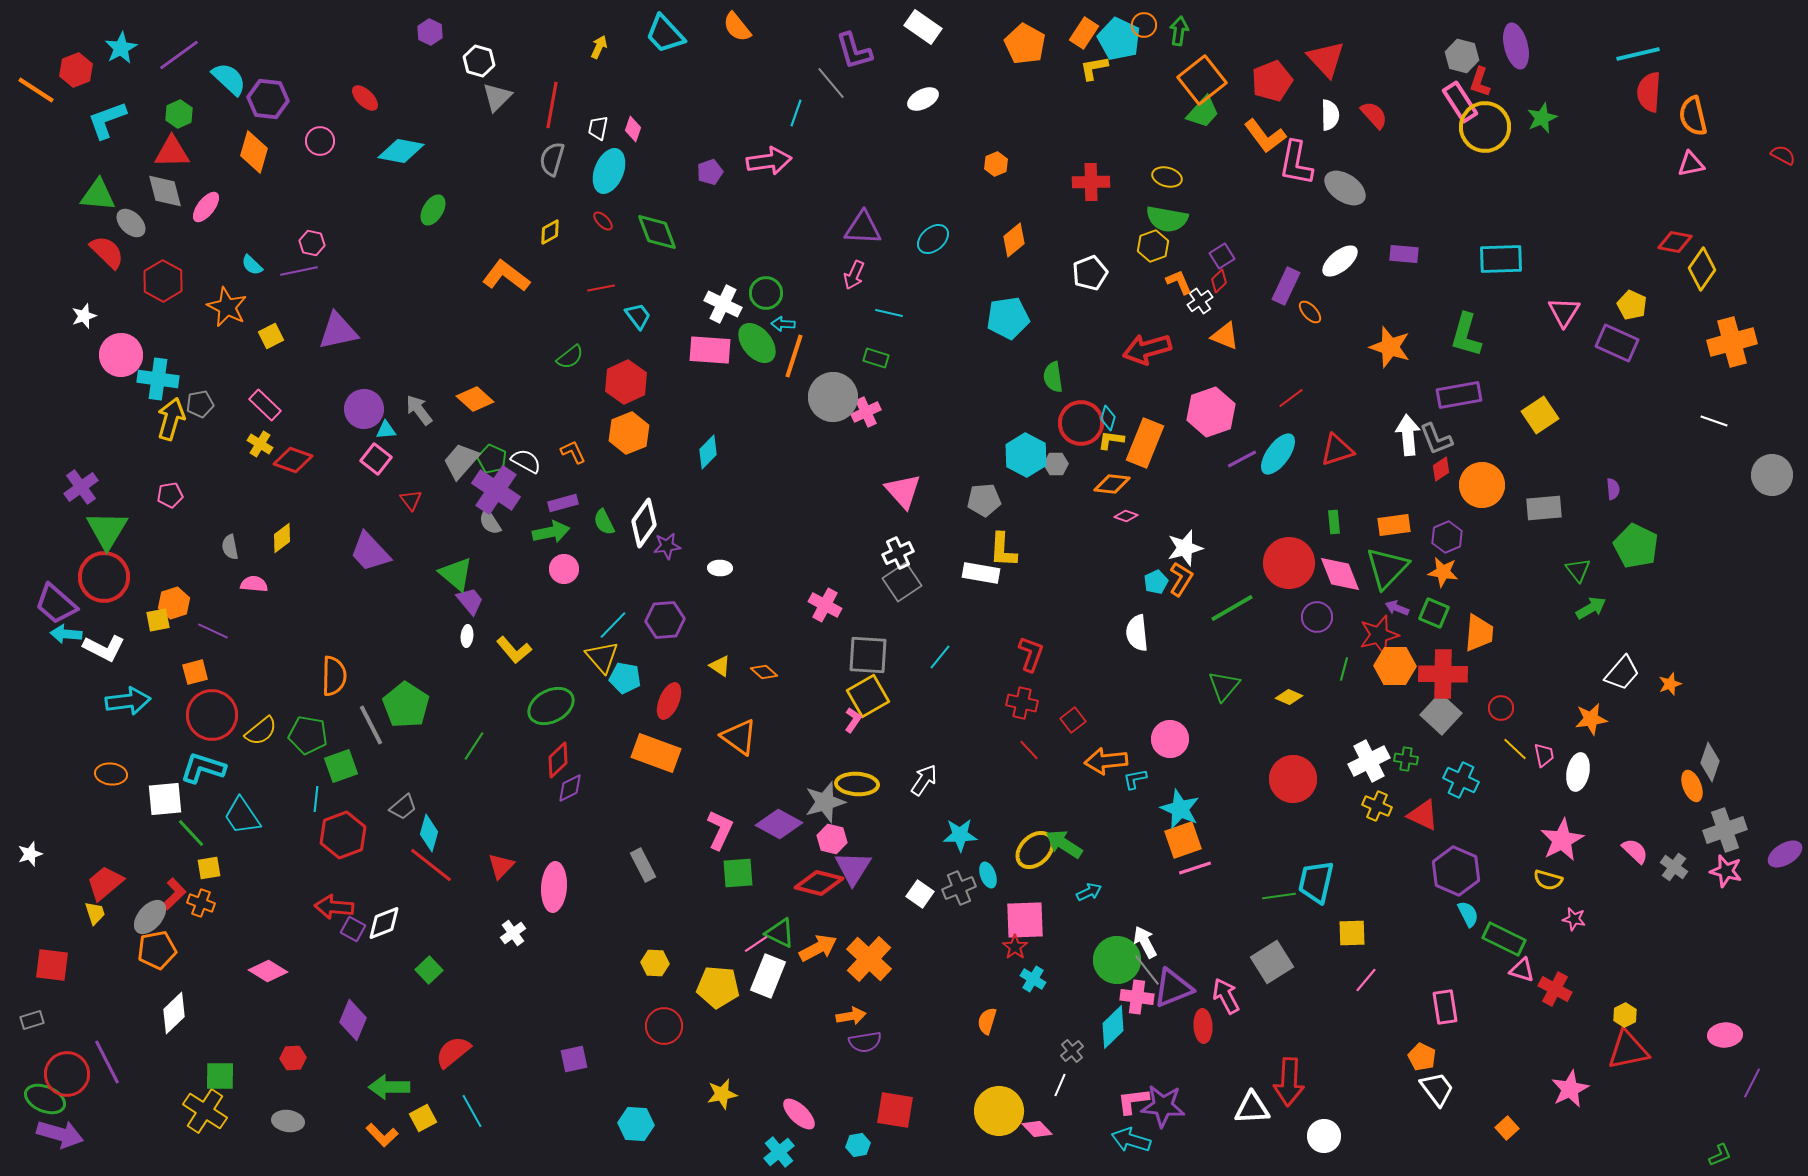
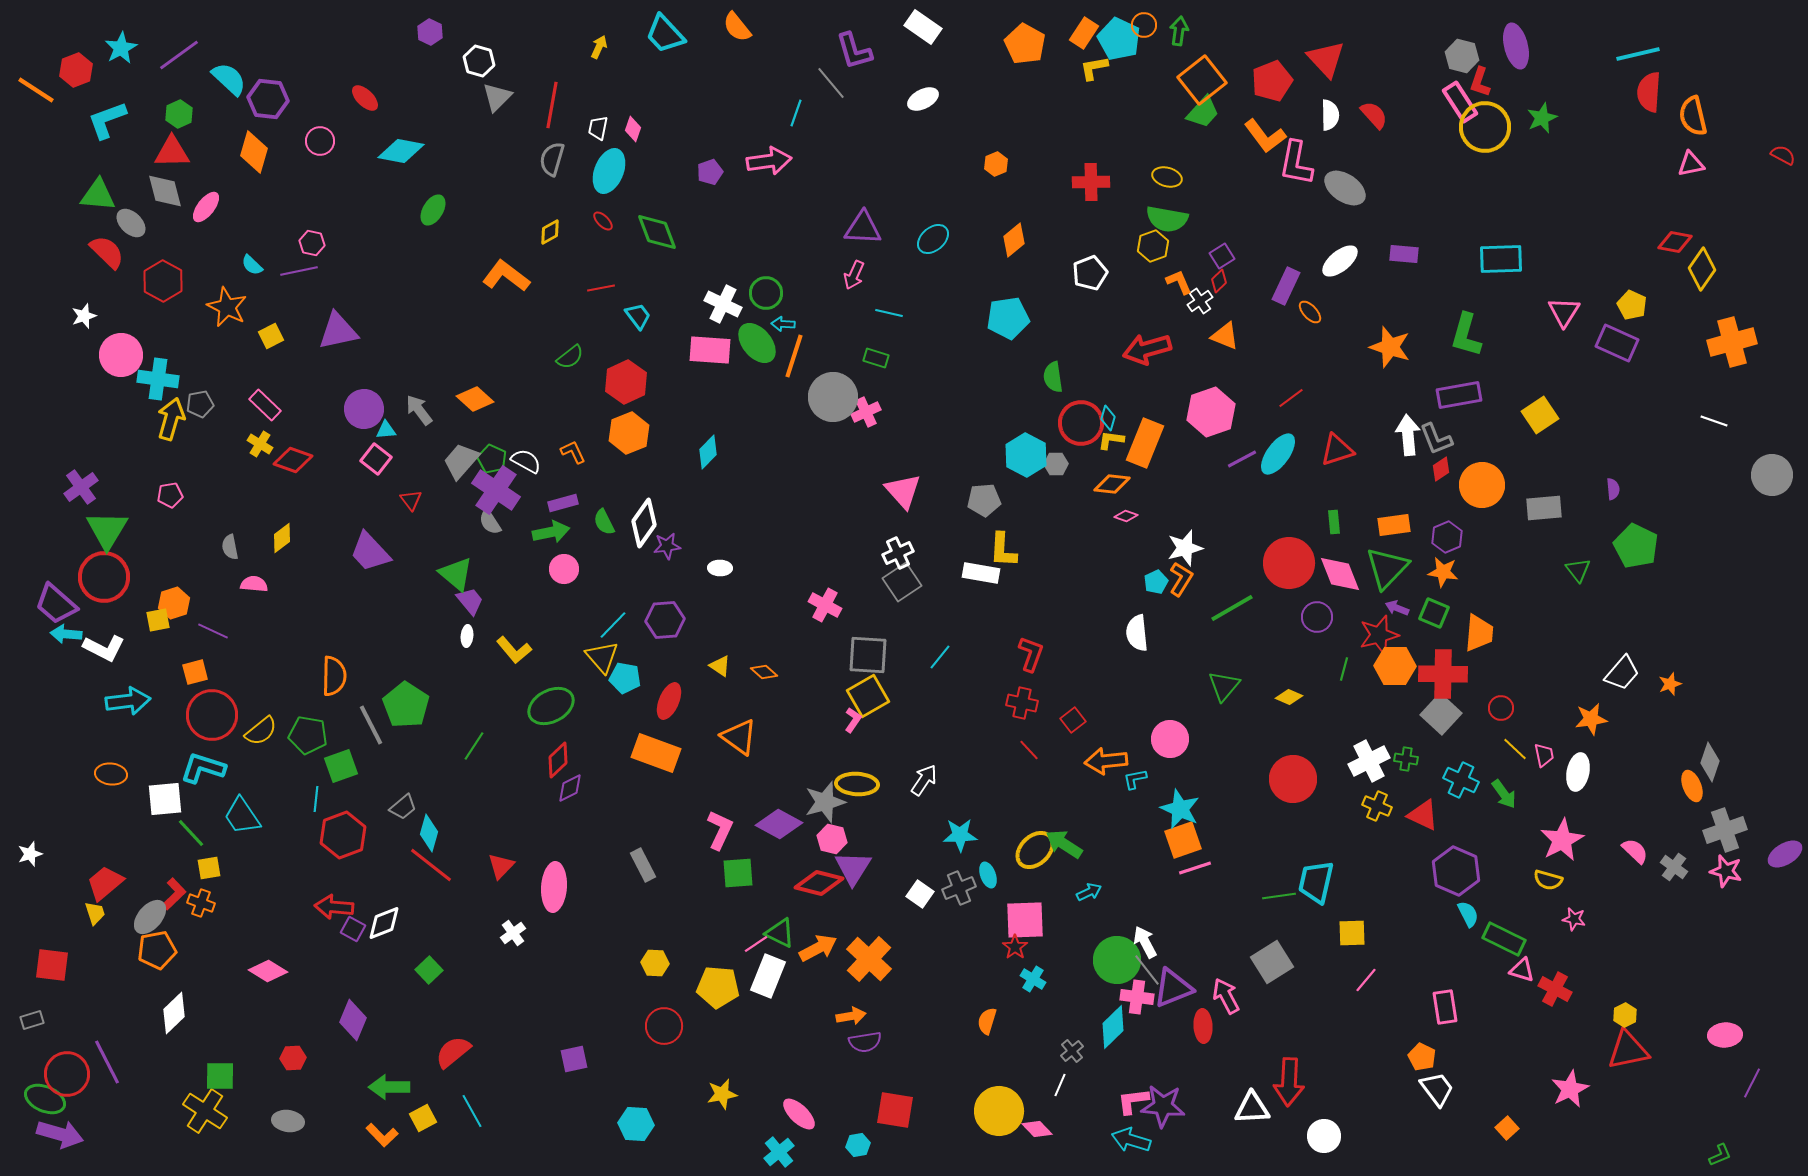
green arrow at (1591, 608): moved 87 px left, 186 px down; rotated 84 degrees clockwise
